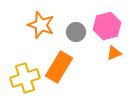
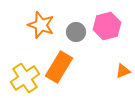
orange triangle: moved 9 px right, 18 px down
yellow cross: rotated 16 degrees counterclockwise
